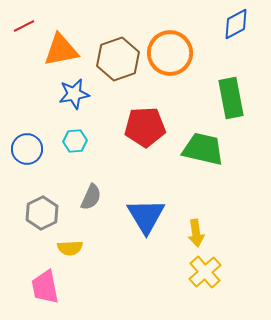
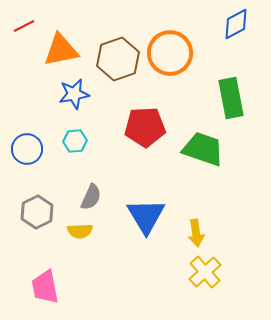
green trapezoid: rotated 6 degrees clockwise
gray hexagon: moved 5 px left, 1 px up
yellow semicircle: moved 10 px right, 17 px up
